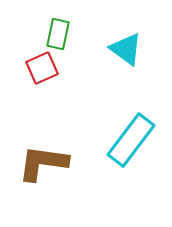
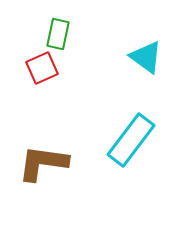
cyan triangle: moved 20 px right, 8 px down
